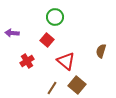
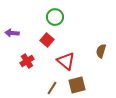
brown square: rotated 36 degrees clockwise
